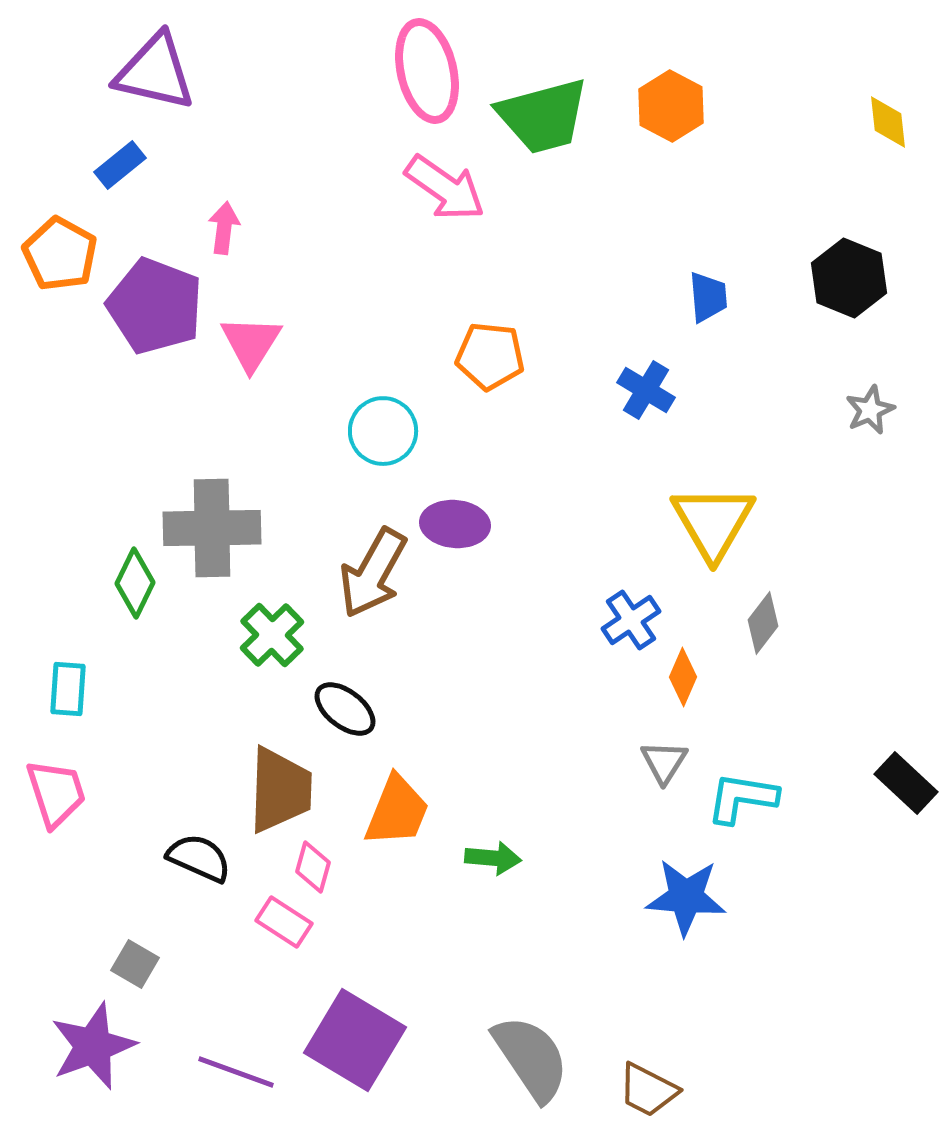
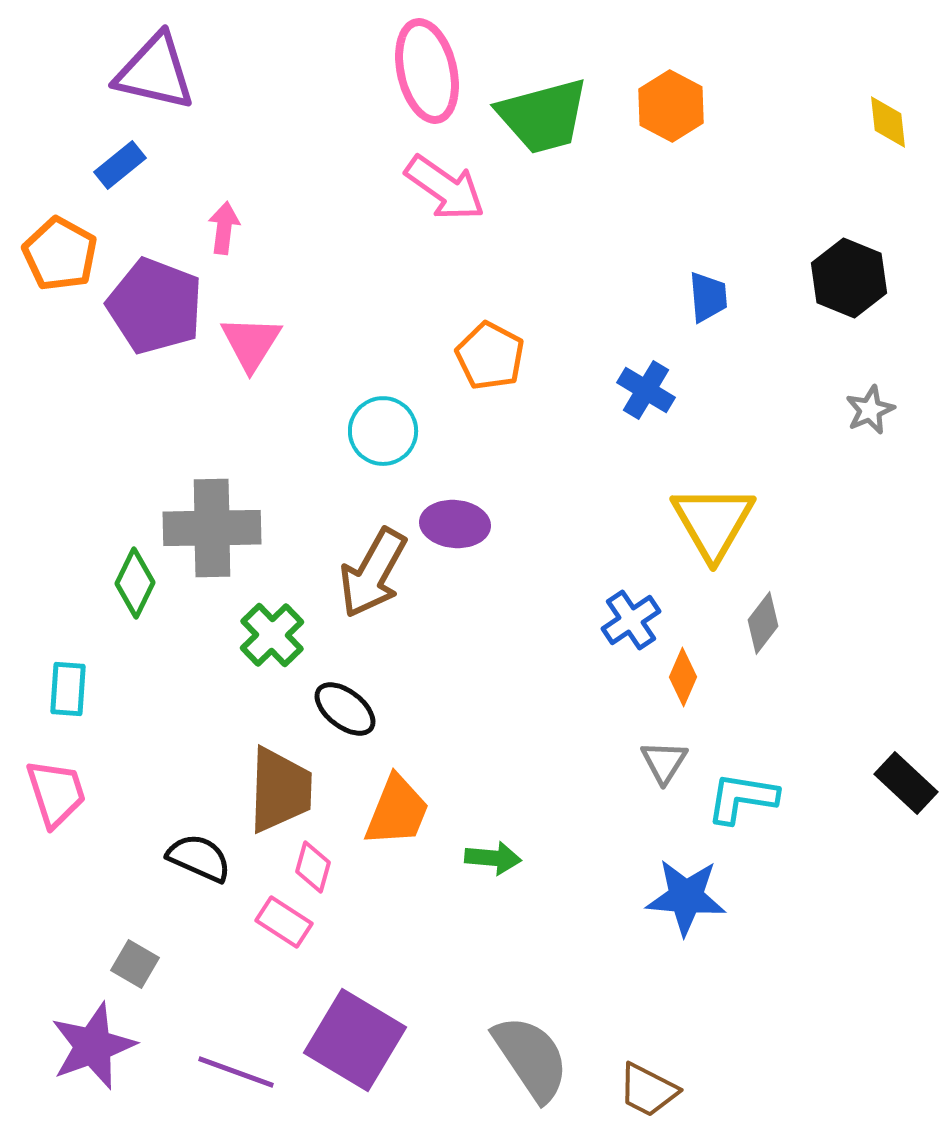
orange pentagon at (490, 356): rotated 22 degrees clockwise
